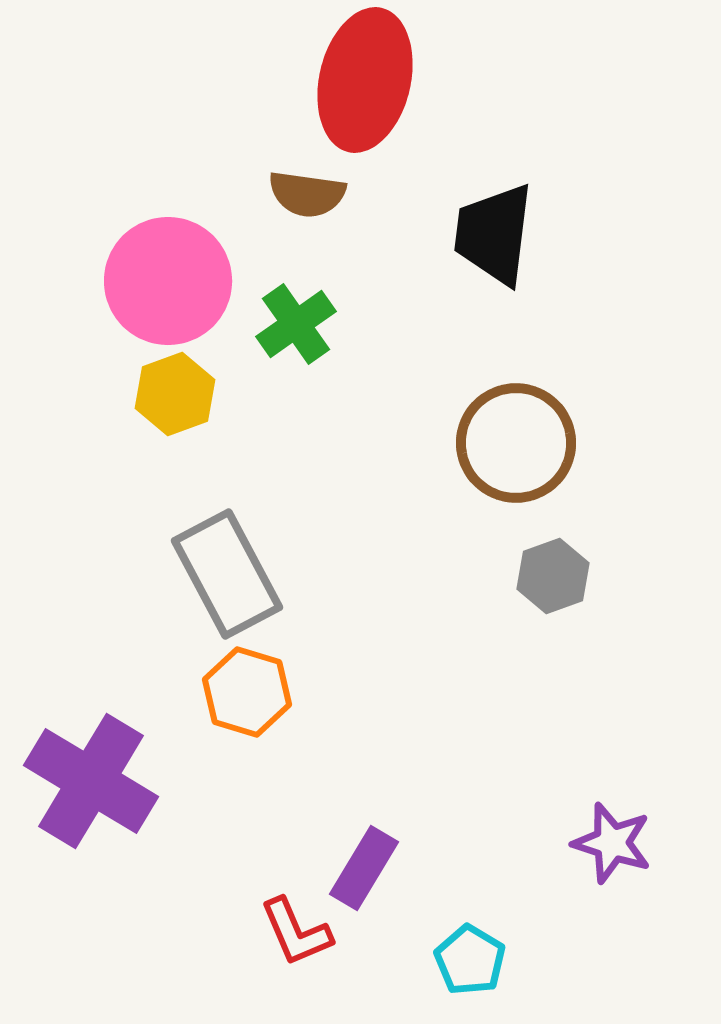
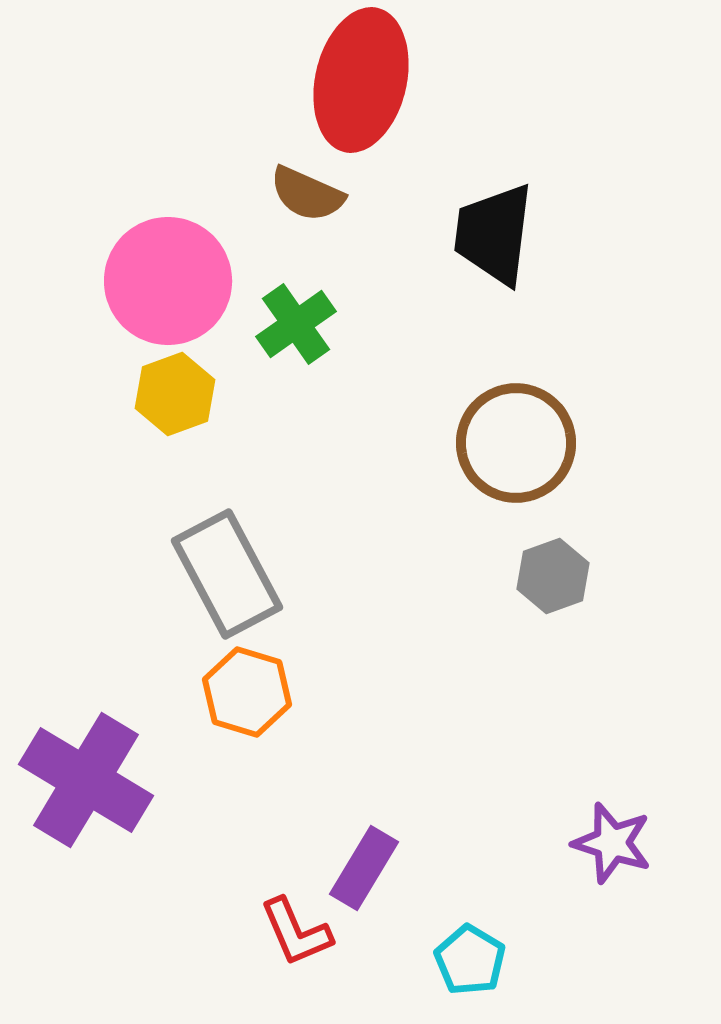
red ellipse: moved 4 px left
brown semicircle: rotated 16 degrees clockwise
purple cross: moved 5 px left, 1 px up
